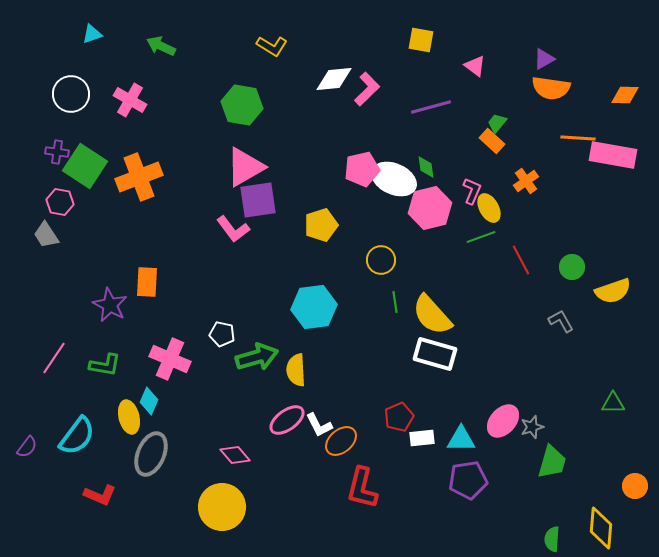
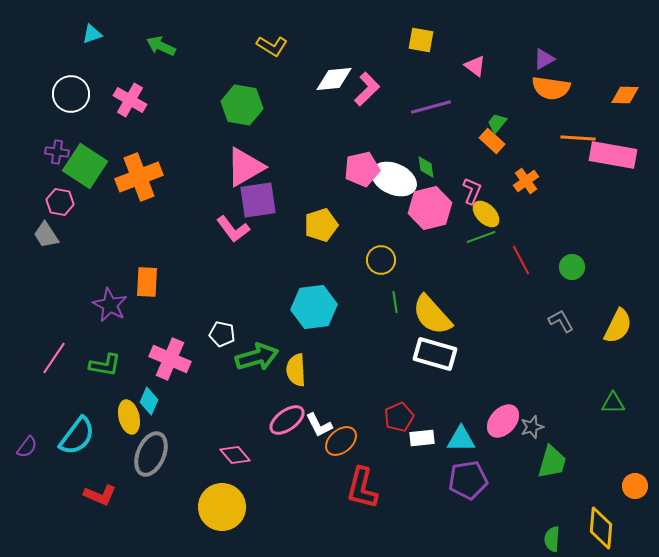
yellow ellipse at (489, 208): moved 3 px left, 6 px down; rotated 16 degrees counterclockwise
yellow semicircle at (613, 291): moved 5 px right, 35 px down; rotated 45 degrees counterclockwise
